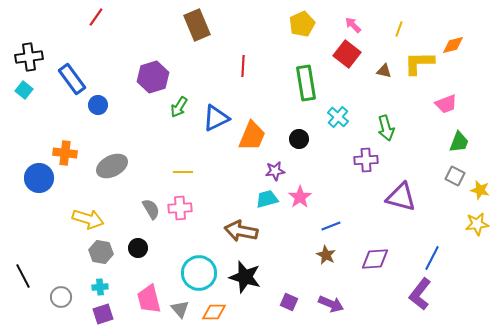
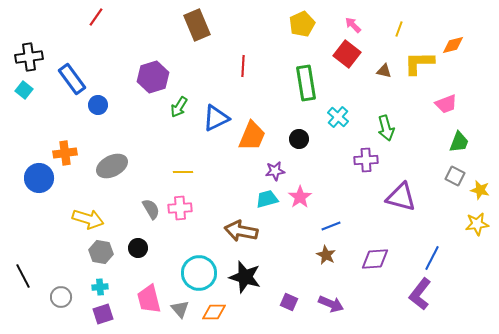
orange cross at (65, 153): rotated 15 degrees counterclockwise
